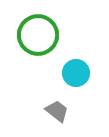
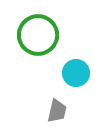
gray trapezoid: rotated 65 degrees clockwise
